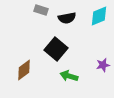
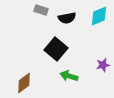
brown diamond: moved 13 px down
